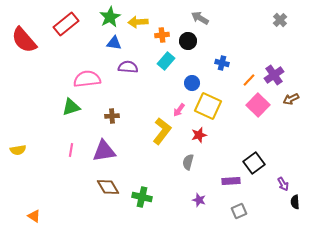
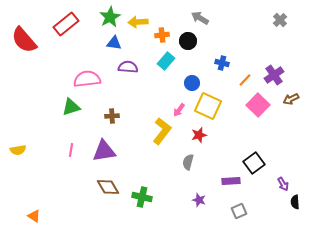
orange line: moved 4 px left
